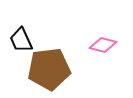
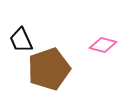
brown pentagon: rotated 12 degrees counterclockwise
